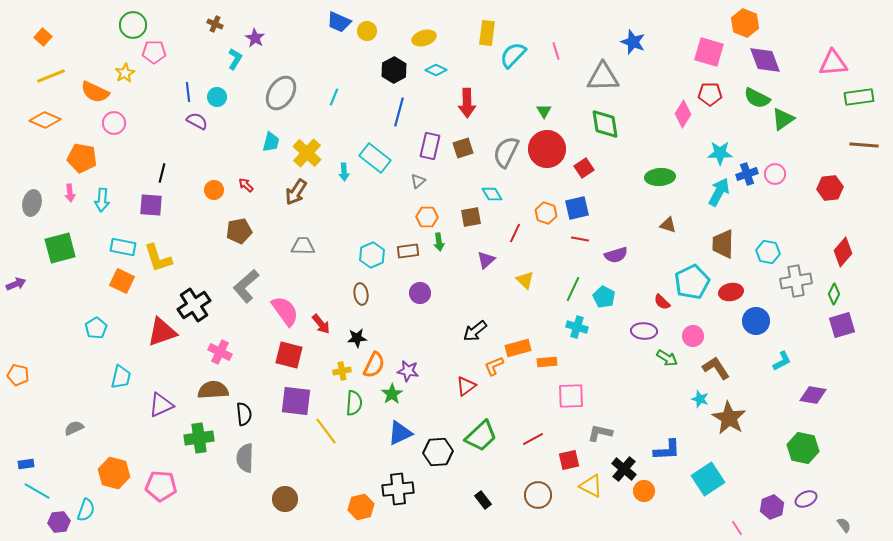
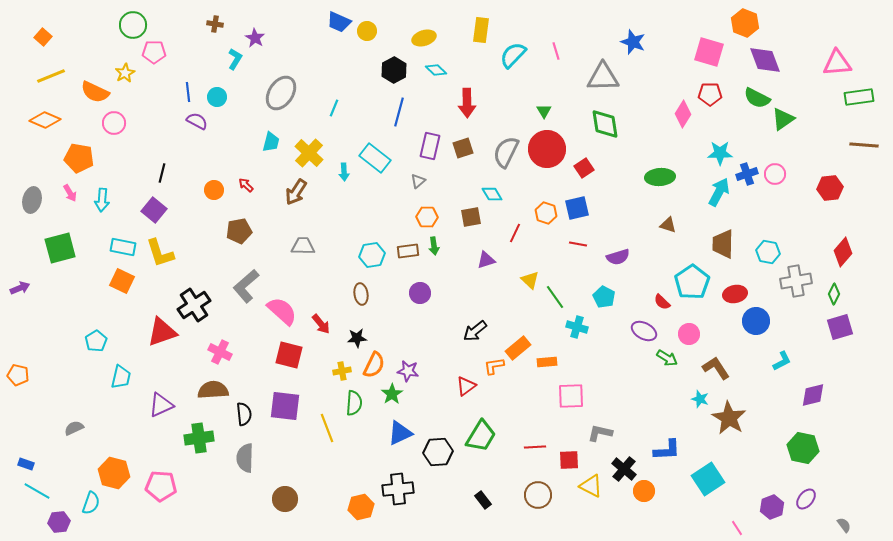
brown cross at (215, 24): rotated 14 degrees counterclockwise
yellow rectangle at (487, 33): moved 6 px left, 3 px up
pink triangle at (833, 63): moved 4 px right
cyan diamond at (436, 70): rotated 20 degrees clockwise
cyan line at (334, 97): moved 11 px down
yellow cross at (307, 153): moved 2 px right
orange pentagon at (82, 158): moved 3 px left
pink arrow at (70, 193): rotated 24 degrees counterclockwise
gray ellipse at (32, 203): moved 3 px up
purple square at (151, 205): moved 3 px right, 5 px down; rotated 35 degrees clockwise
red line at (580, 239): moved 2 px left, 5 px down
green arrow at (439, 242): moved 5 px left, 4 px down
cyan hexagon at (372, 255): rotated 15 degrees clockwise
purple semicircle at (616, 255): moved 2 px right, 2 px down
yellow L-shape at (158, 258): moved 2 px right, 5 px up
purple triangle at (486, 260): rotated 24 degrees clockwise
yellow triangle at (525, 280): moved 5 px right
cyan pentagon at (692, 282): rotated 8 degrees counterclockwise
purple arrow at (16, 284): moved 4 px right, 4 px down
green line at (573, 289): moved 18 px left, 8 px down; rotated 60 degrees counterclockwise
red ellipse at (731, 292): moved 4 px right, 2 px down
pink semicircle at (285, 311): moved 3 px left; rotated 12 degrees counterclockwise
purple square at (842, 325): moved 2 px left, 2 px down
cyan pentagon at (96, 328): moved 13 px down
purple ellipse at (644, 331): rotated 25 degrees clockwise
pink circle at (693, 336): moved 4 px left, 2 px up
orange rectangle at (518, 348): rotated 25 degrees counterclockwise
orange L-shape at (494, 366): rotated 15 degrees clockwise
purple diamond at (813, 395): rotated 24 degrees counterclockwise
purple square at (296, 401): moved 11 px left, 5 px down
yellow line at (326, 431): moved 1 px right, 3 px up; rotated 16 degrees clockwise
green trapezoid at (481, 436): rotated 16 degrees counterclockwise
red line at (533, 439): moved 2 px right, 8 px down; rotated 25 degrees clockwise
red square at (569, 460): rotated 10 degrees clockwise
blue rectangle at (26, 464): rotated 28 degrees clockwise
purple ellipse at (806, 499): rotated 25 degrees counterclockwise
cyan semicircle at (86, 510): moved 5 px right, 7 px up
